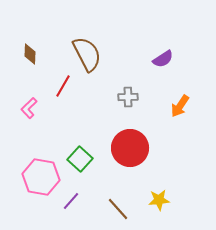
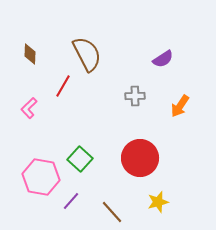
gray cross: moved 7 px right, 1 px up
red circle: moved 10 px right, 10 px down
yellow star: moved 1 px left, 2 px down; rotated 10 degrees counterclockwise
brown line: moved 6 px left, 3 px down
